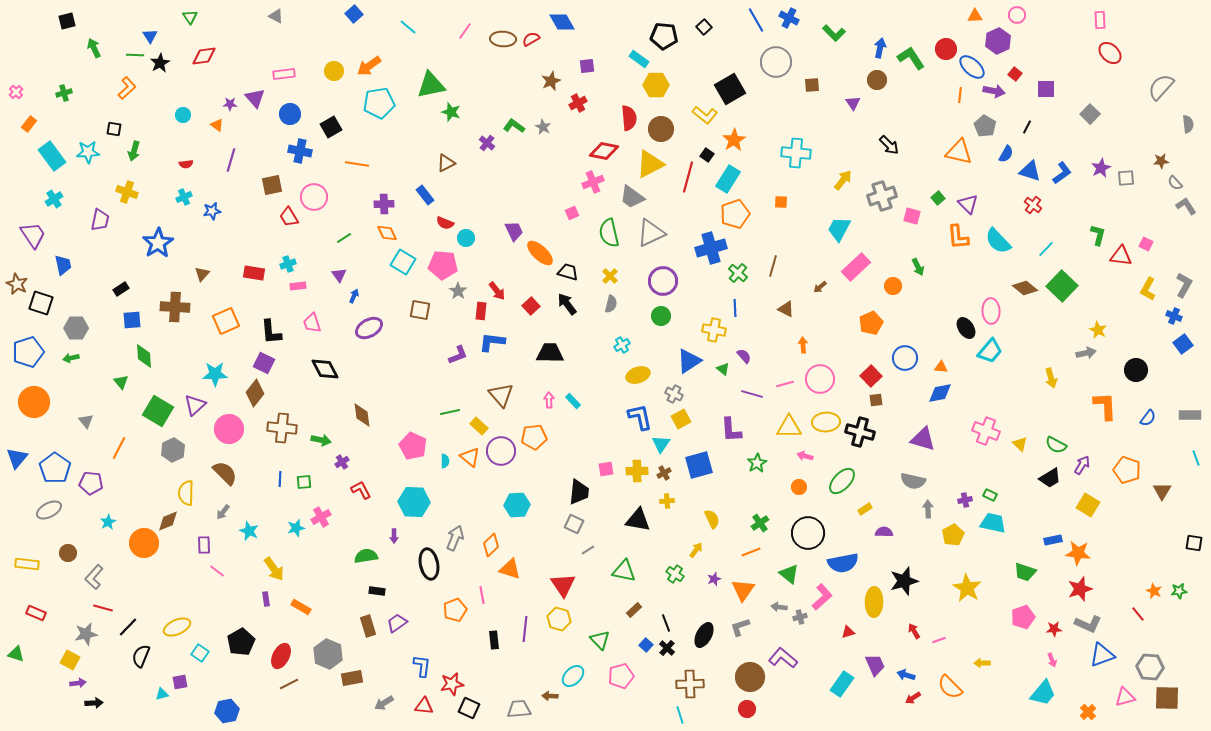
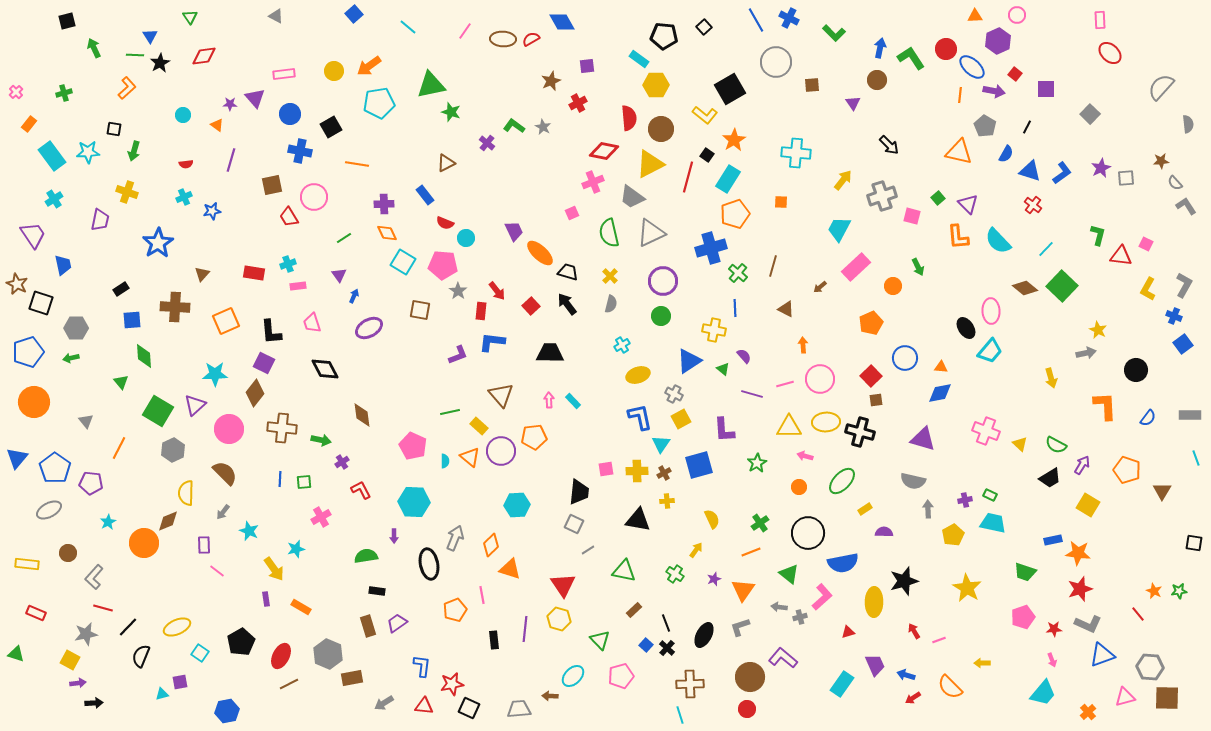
purple L-shape at (731, 430): moved 7 px left
cyan star at (296, 528): moved 21 px down
